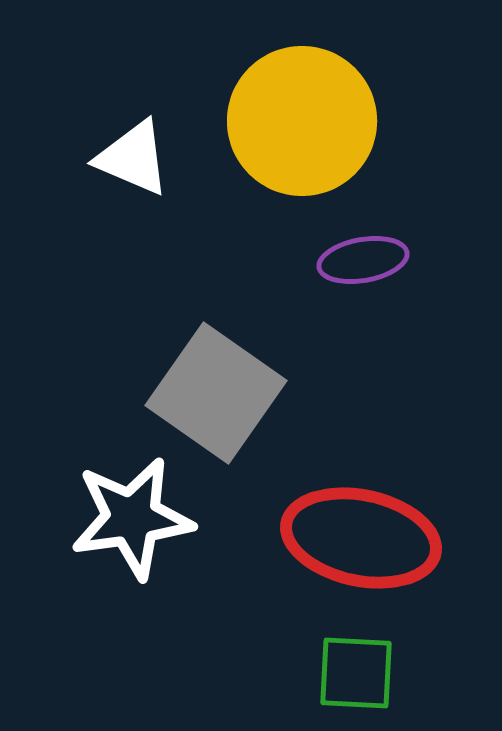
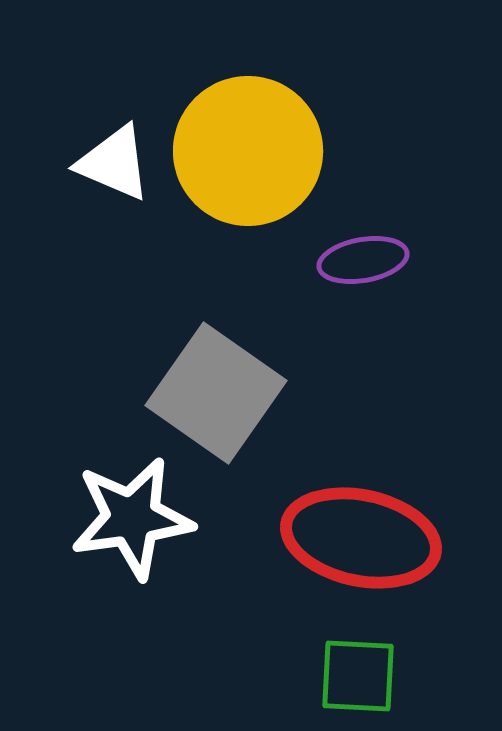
yellow circle: moved 54 px left, 30 px down
white triangle: moved 19 px left, 5 px down
green square: moved 2 px right, 3 px down
